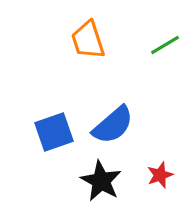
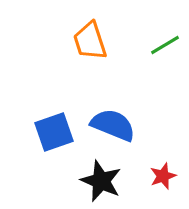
orange trapezoid: moved 2 px right, 1 px down
blue semicircle: rotated 117 degrees counterclockwise
red star: moved 3 px right, 1 px down
black star: rotated 6 degrees counterclockwise
